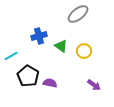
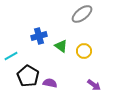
gray ellipse: moved 4 px right
